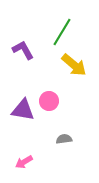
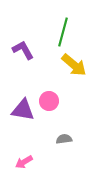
green line: moved 1 px right; rotated 16 degrees counterclockwise
